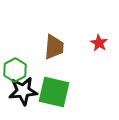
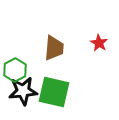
brown trapezoid: moved 1 px down
